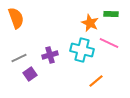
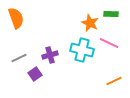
purple square: moved 5 px right
orange line: moved 18 px right; rotated 14 degrees clockwise
